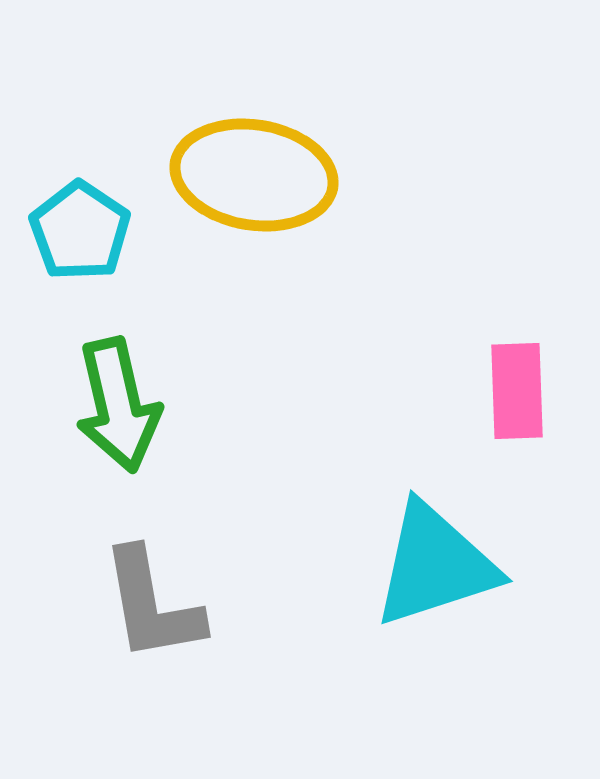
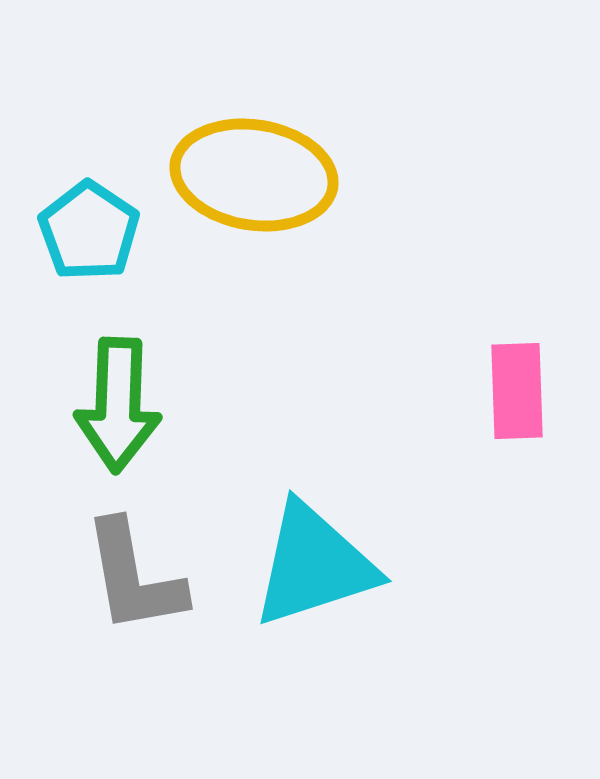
cyan pentagon: moved 9 px right
green arrow: rotated 15 degrees clockwise
cyan triangle: moved 121 px left
gray L-shape: moved 18 px left, 28 px up
